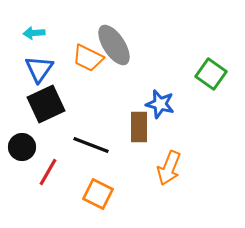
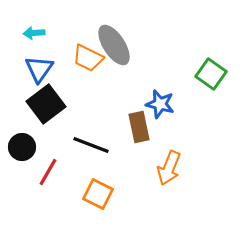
black square: rotated 12 degrees counterclockwise
brown rectangle: rotated 12 degrees counterclockwise
